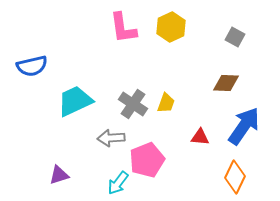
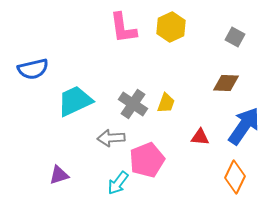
blue semicircle: moved 1 px right, 3 px down
